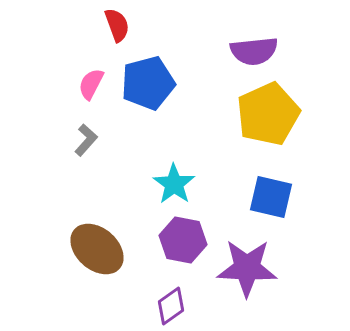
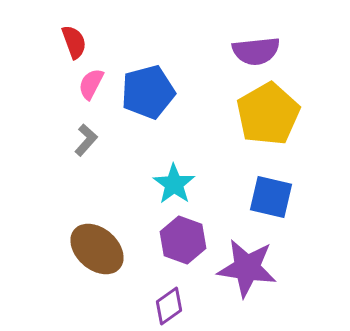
red semicircle: moved 43 px left, 17 px down
purple semicircle: moved 2 px right
blue pentagon: moved 9 px down
yellow pentagon: rotated 6 degrees counterclockwise
purple hexagon: rotated 9 degrees clockwise
purple star: rotated 6 degrees clockwise
purple diamond: moved 2 px left
